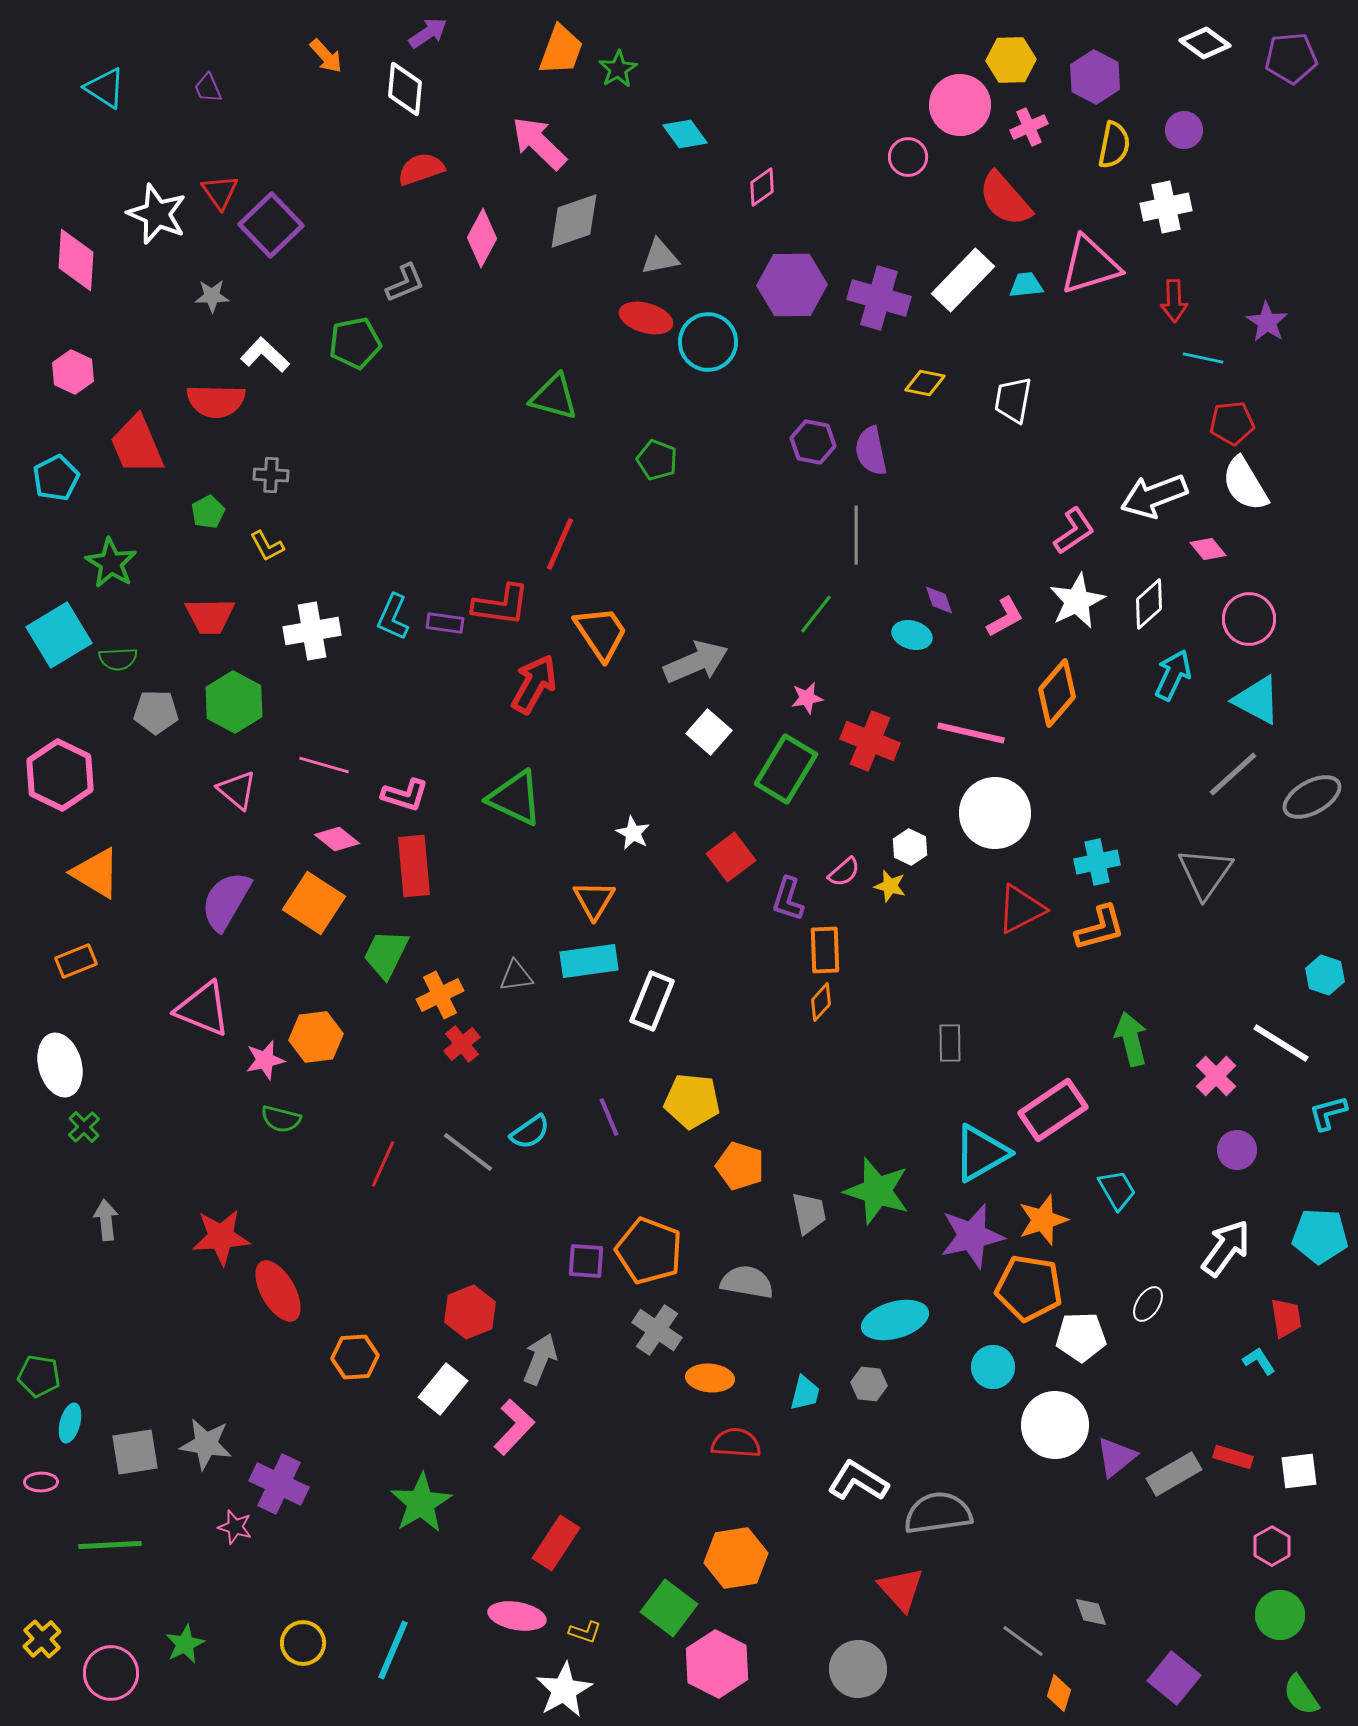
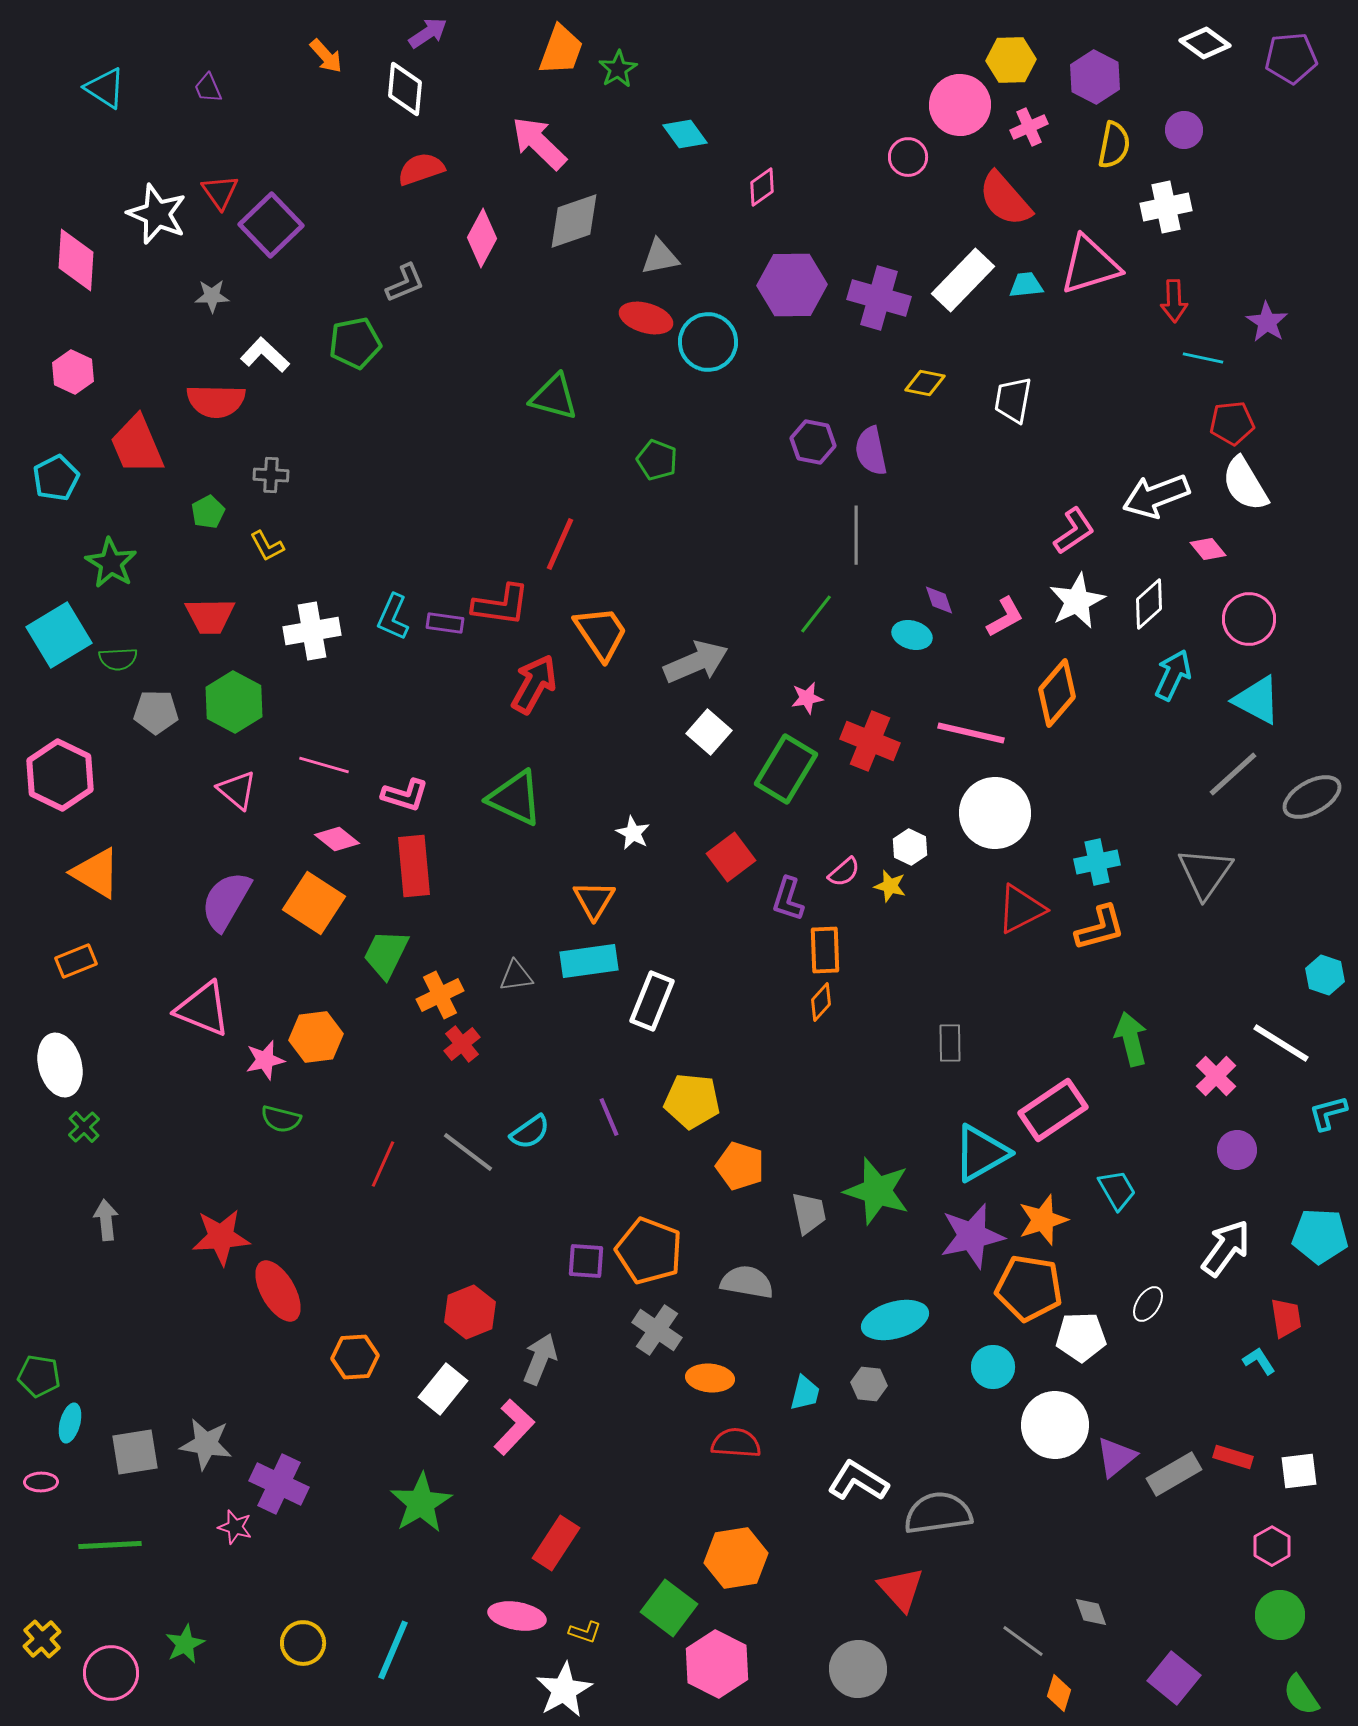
white arrow at (1154, 496): moved 2 px right
